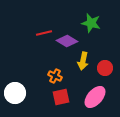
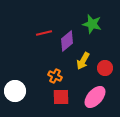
green star: moved 1 px right, 1 px down
purple diamond: rotated 70 degrees counterclockwise
yellow arrow: rotated 18 degrees clockwise
white circle: moved 2 px up
red square: rotated 12 degrees clockwise
